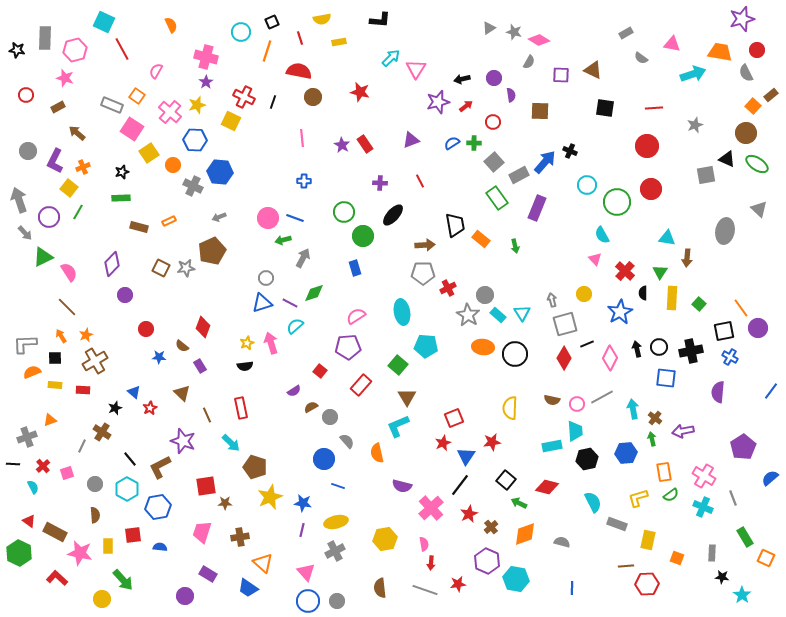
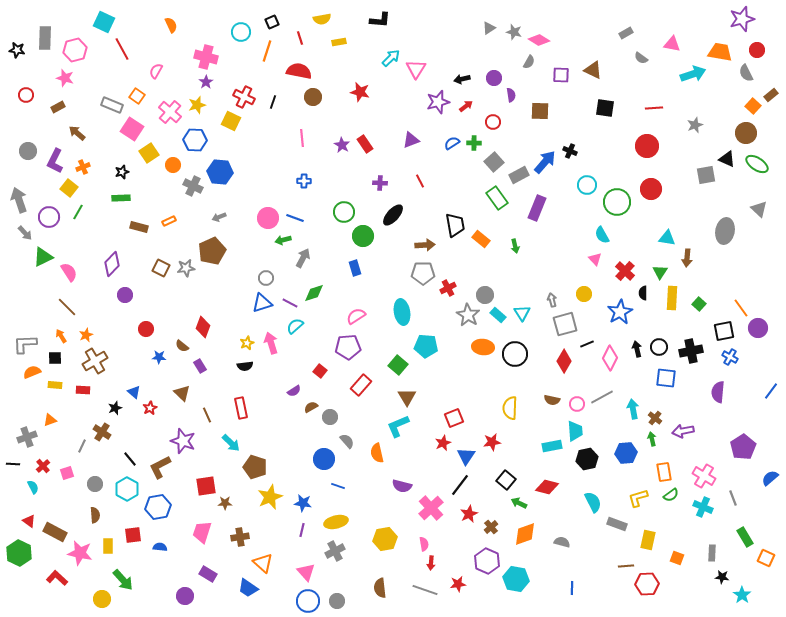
red diamond at (564, 358): moved 3 px down
